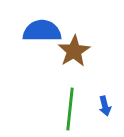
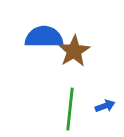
blue semicircle: moved 2 px right, 6 px down
blue arrow: rotated 96 degrees counterclockwise
